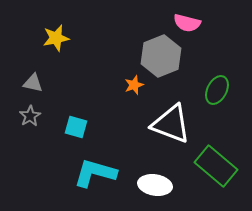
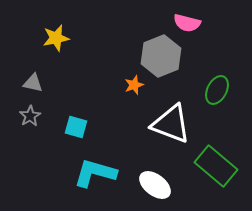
white ellipse: rotated 28 degrees clockwise
